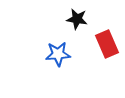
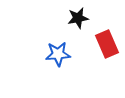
black star: moved 1 px right, 1 px up; rotated 20 degrees counterclockwise
